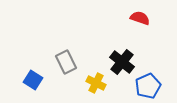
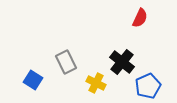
red semicircle: rotated 96 degrees clockwise
